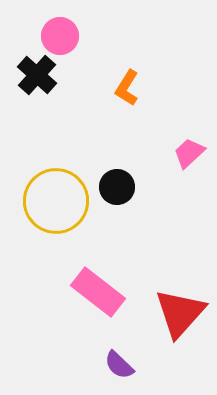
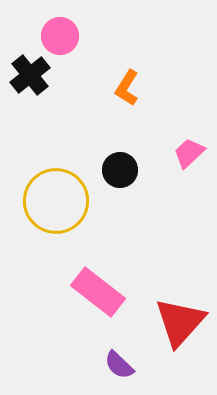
black cross: moved 7 px left; rotated 9 degrees clockwise
black circle: moved 3 px right, 17 px up
red triangle: moved 9 px down
